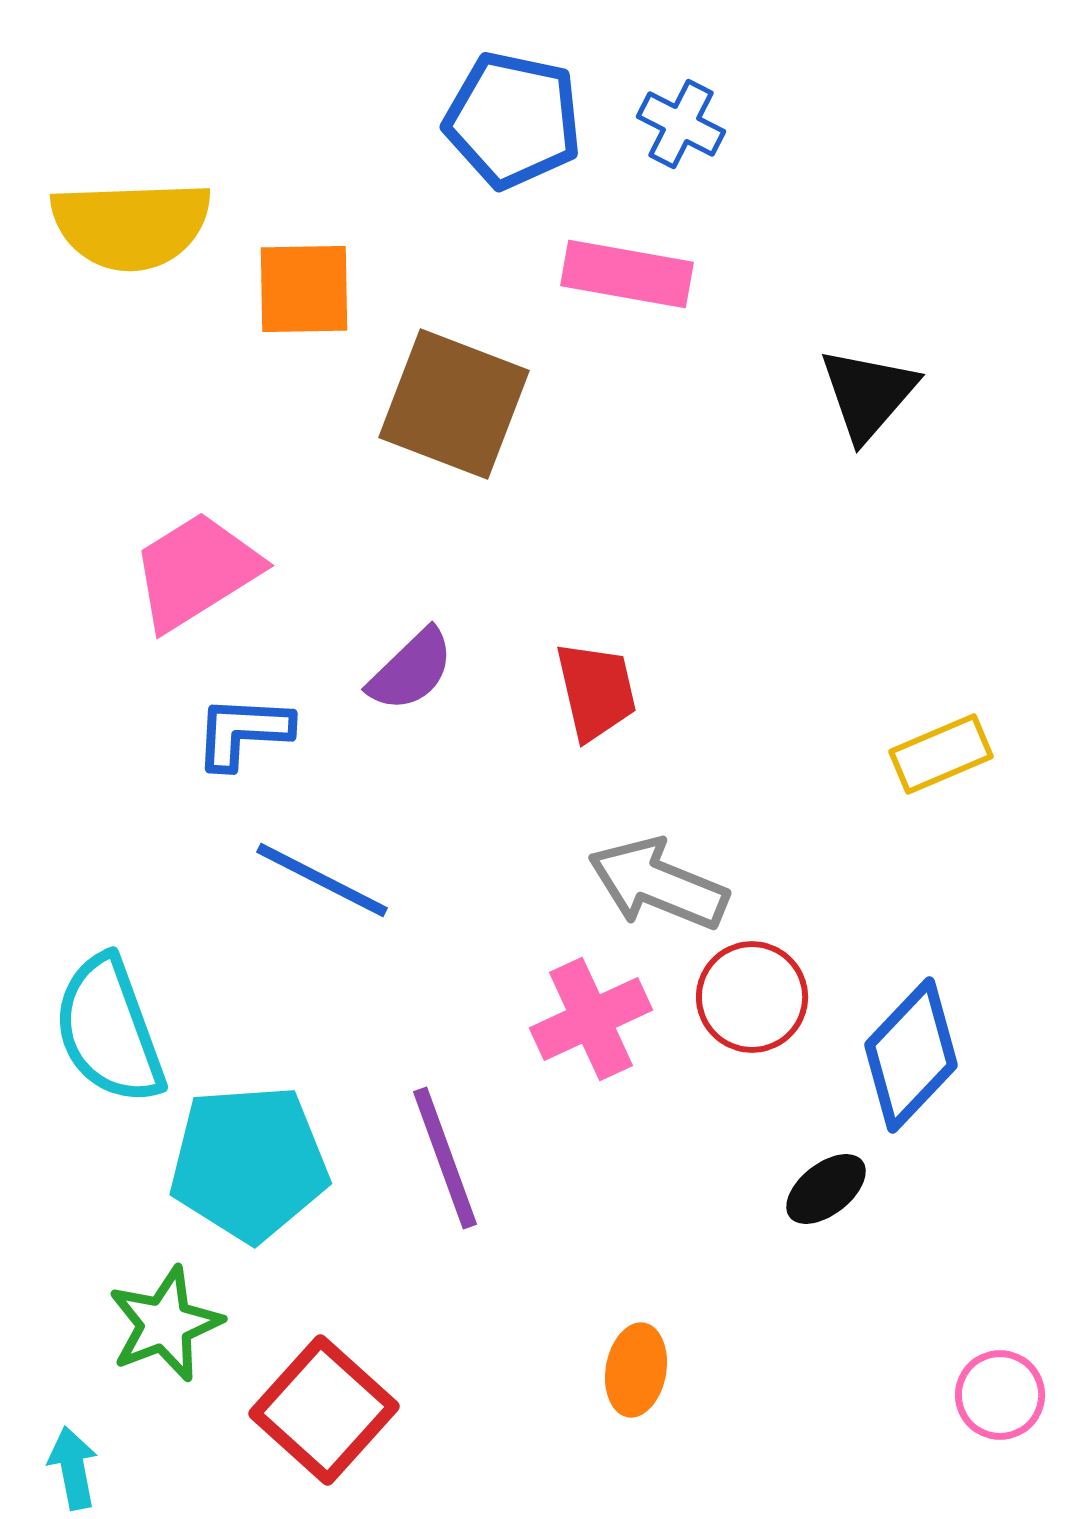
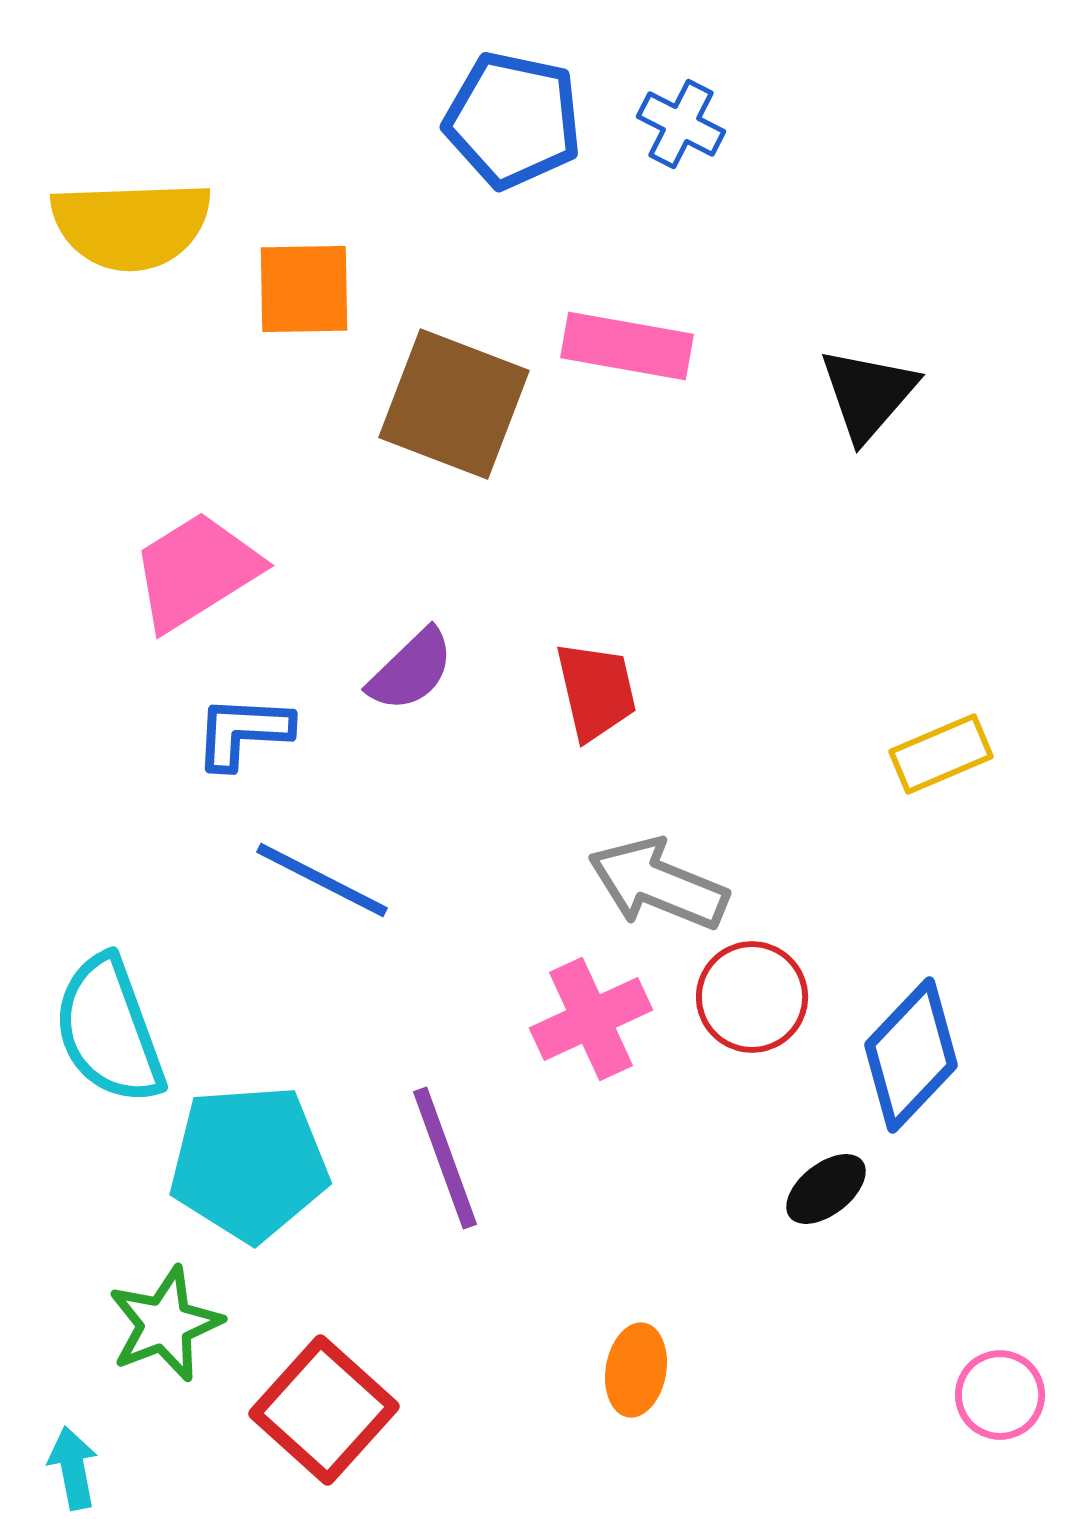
pink rectangle: moved 72 px down
